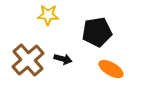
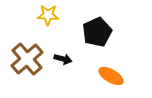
black pentagon: rotated 16 degrees counterclockwise
brown cross: moved 1 px left, 1 px up
orange ellipse: moved 7 px down
